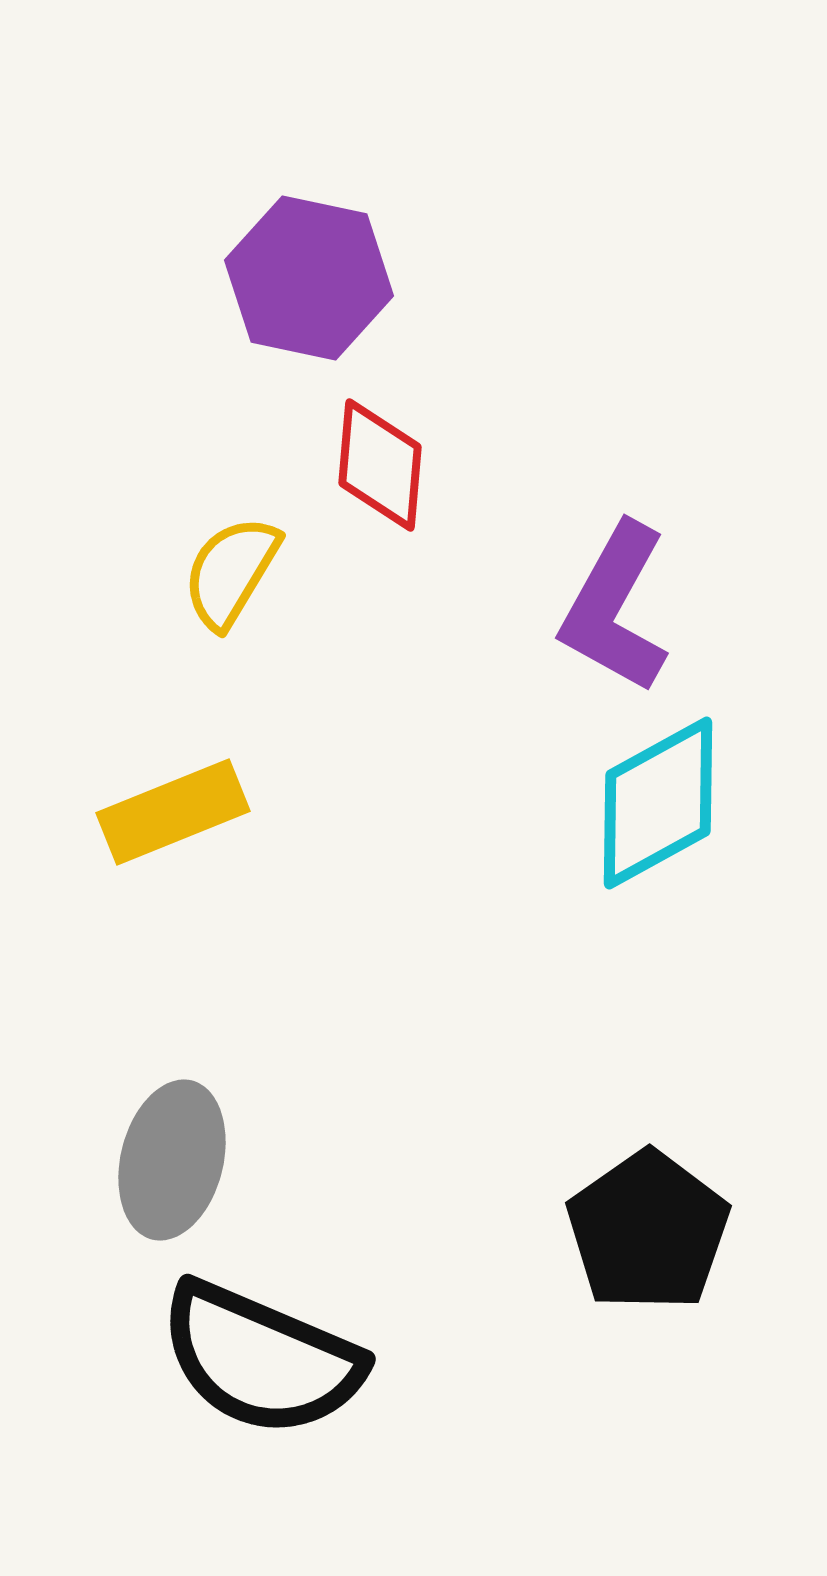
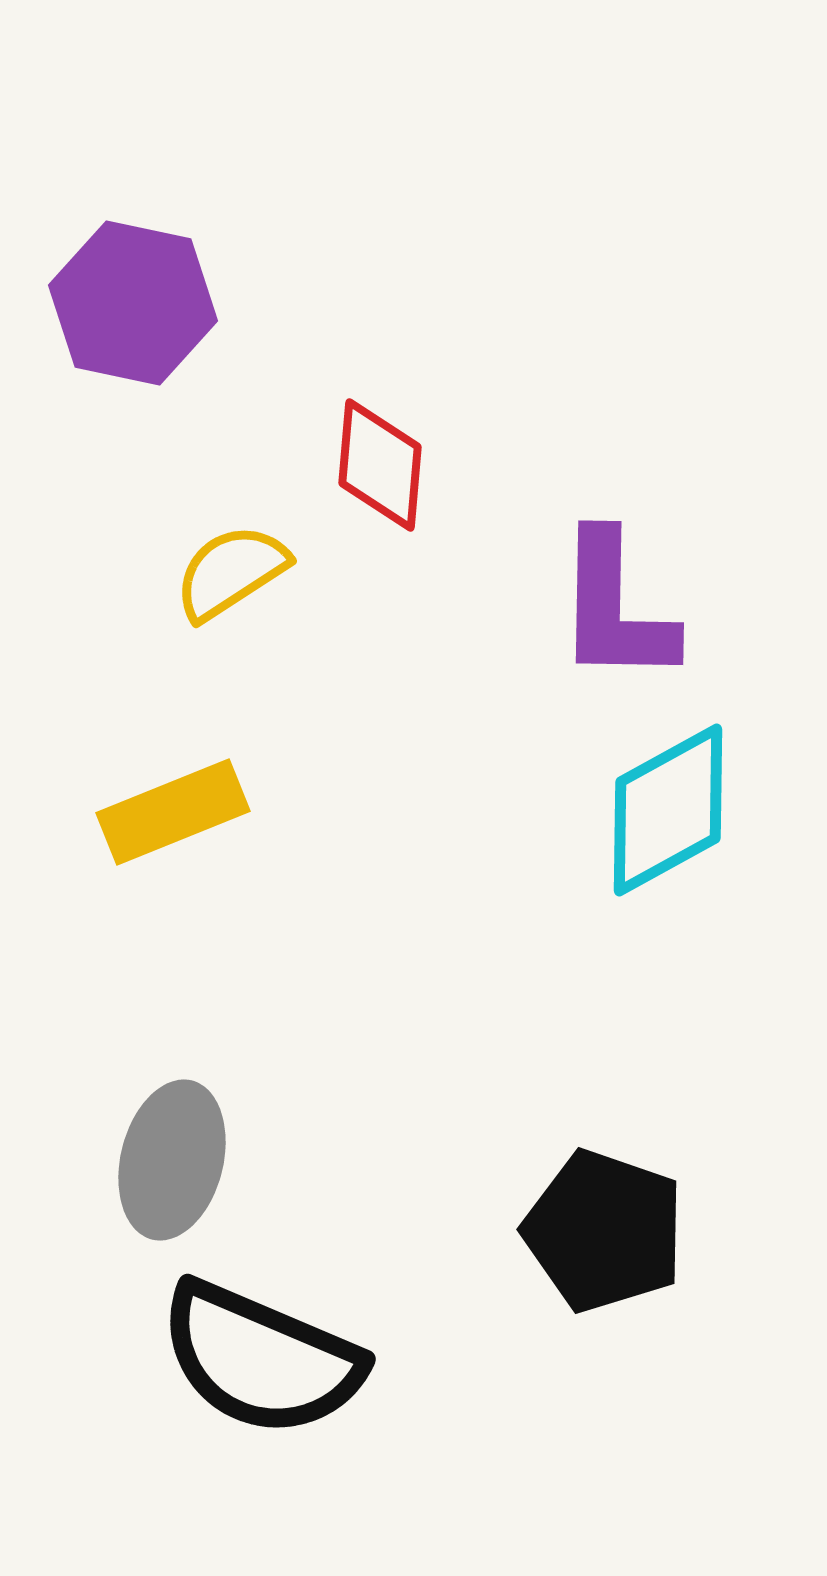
purple hexagon: moved 176 px left, 25 px down
yellow semicircle: rotated 26 degrees clockwise
purple L-shape: rotated 28 degrees counterclockwise
cyan diamond: moved 10 px right, 7 px down
black pentagon: moved 44 px left; rotated 18 degrees counterclockwise
